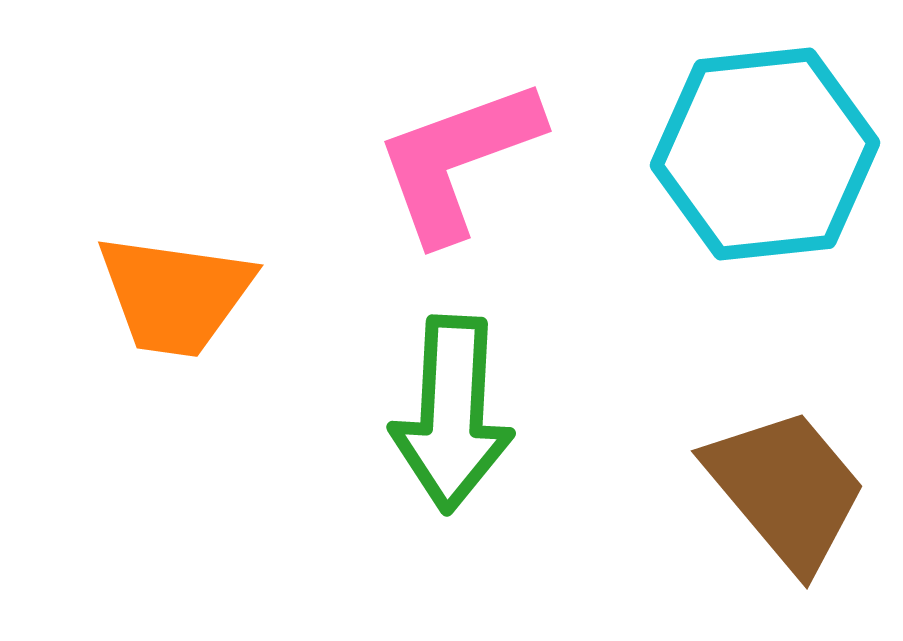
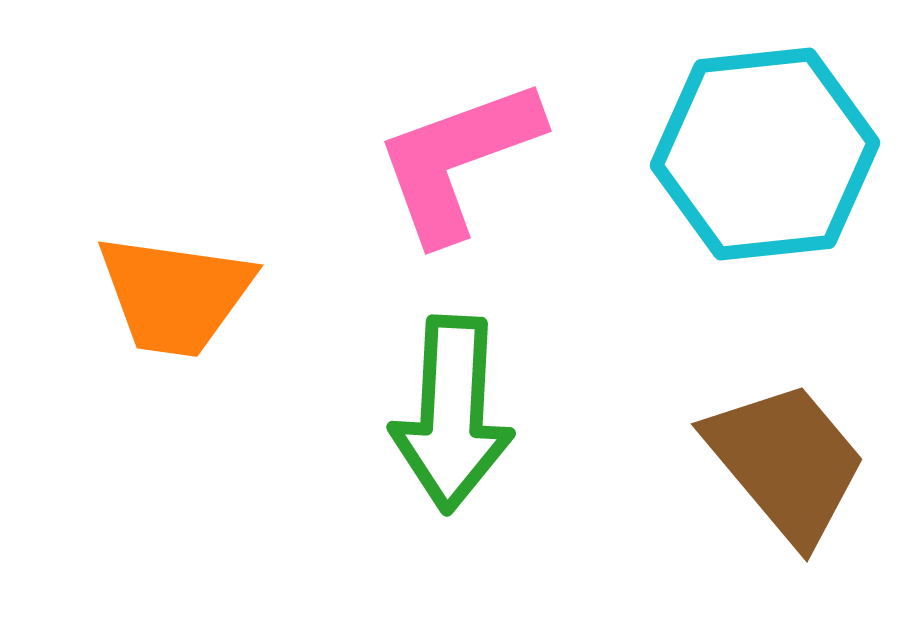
brown trapezoid: moved 27 px up
